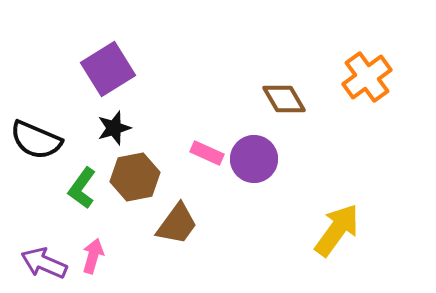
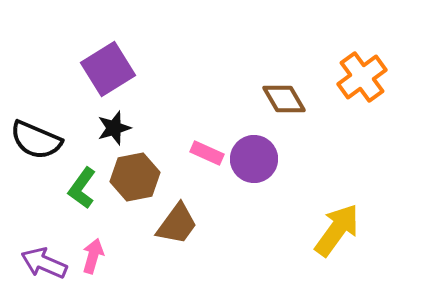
orange cross: moved 5 px left
